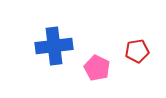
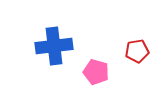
pink pentagon: moved 1 px left, 4 px down; rotated 10 degrees counterclockwise
